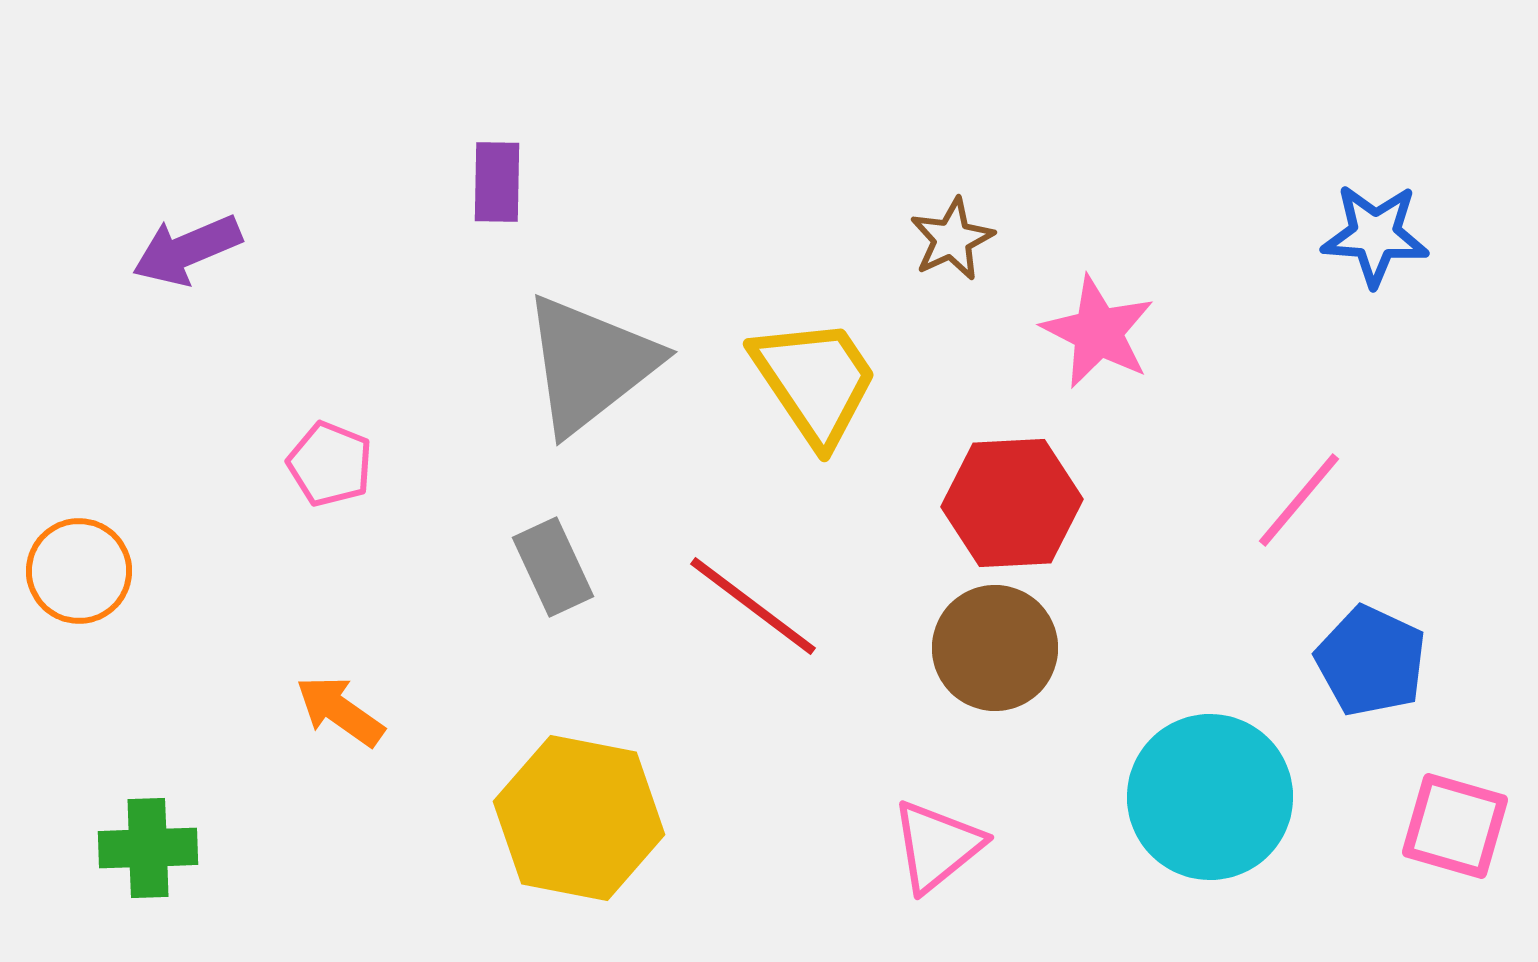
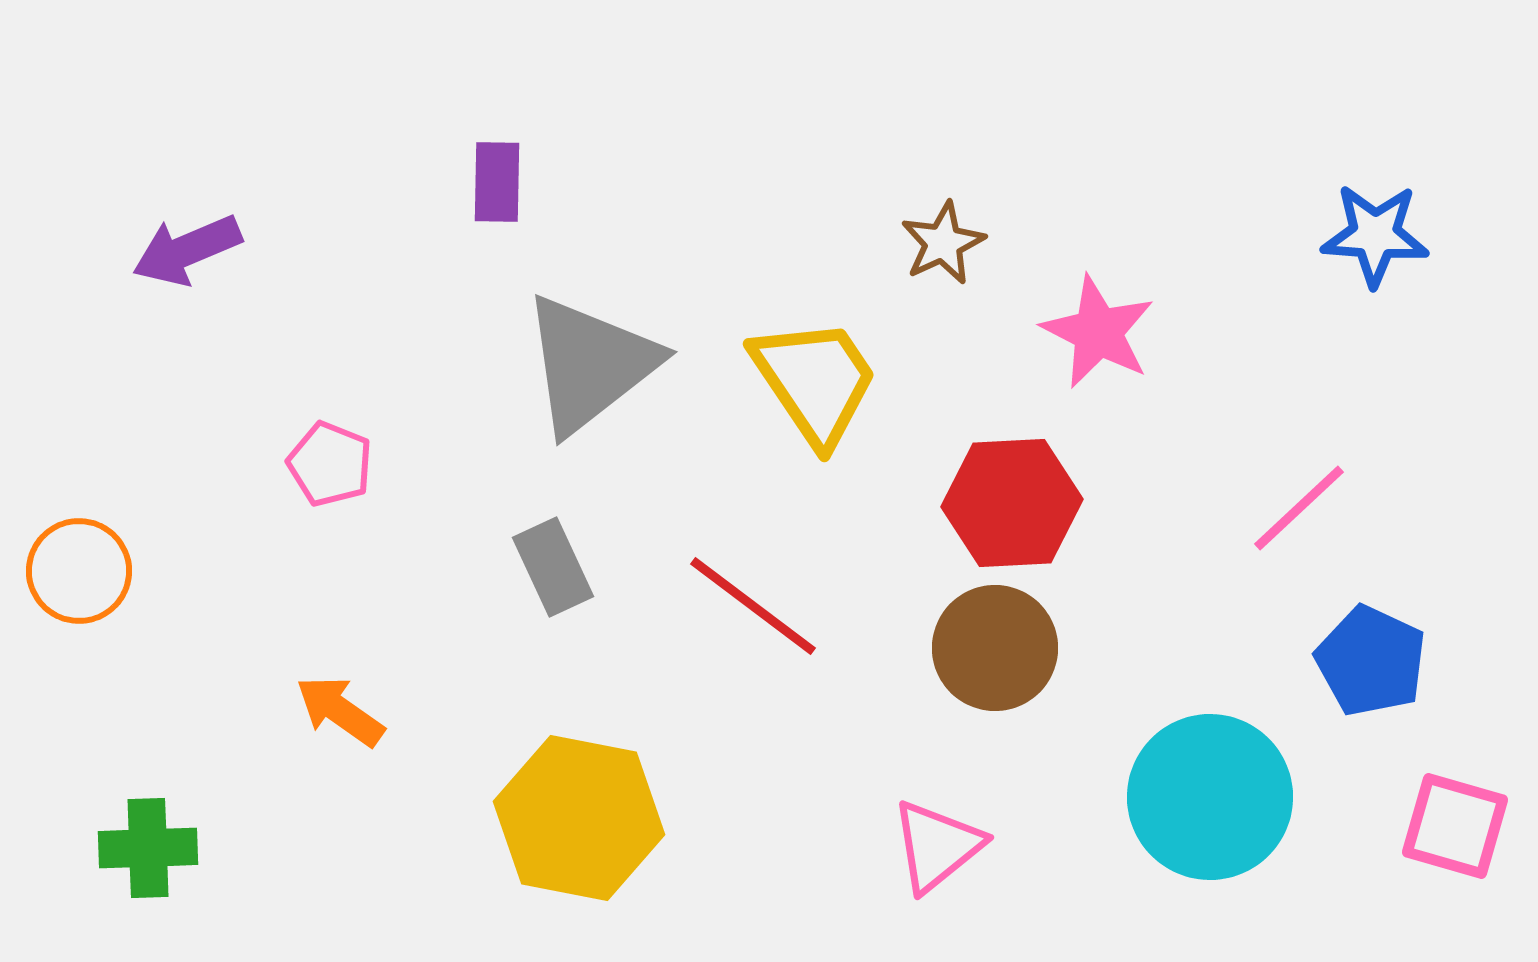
brown star: moved 9 px left, 4 px down
pink line: moved 8 px down; rotated 7 degrees clockwise
